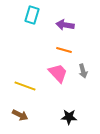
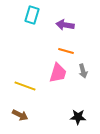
orange line: moved 2 px right, 1 px down
pink trapezoid: rotated 60 degrees clockwise
black star: moved 9 px right
